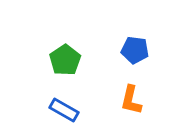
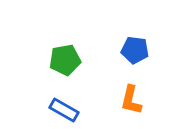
green pentagon: rotated 24 degrees clockwise
